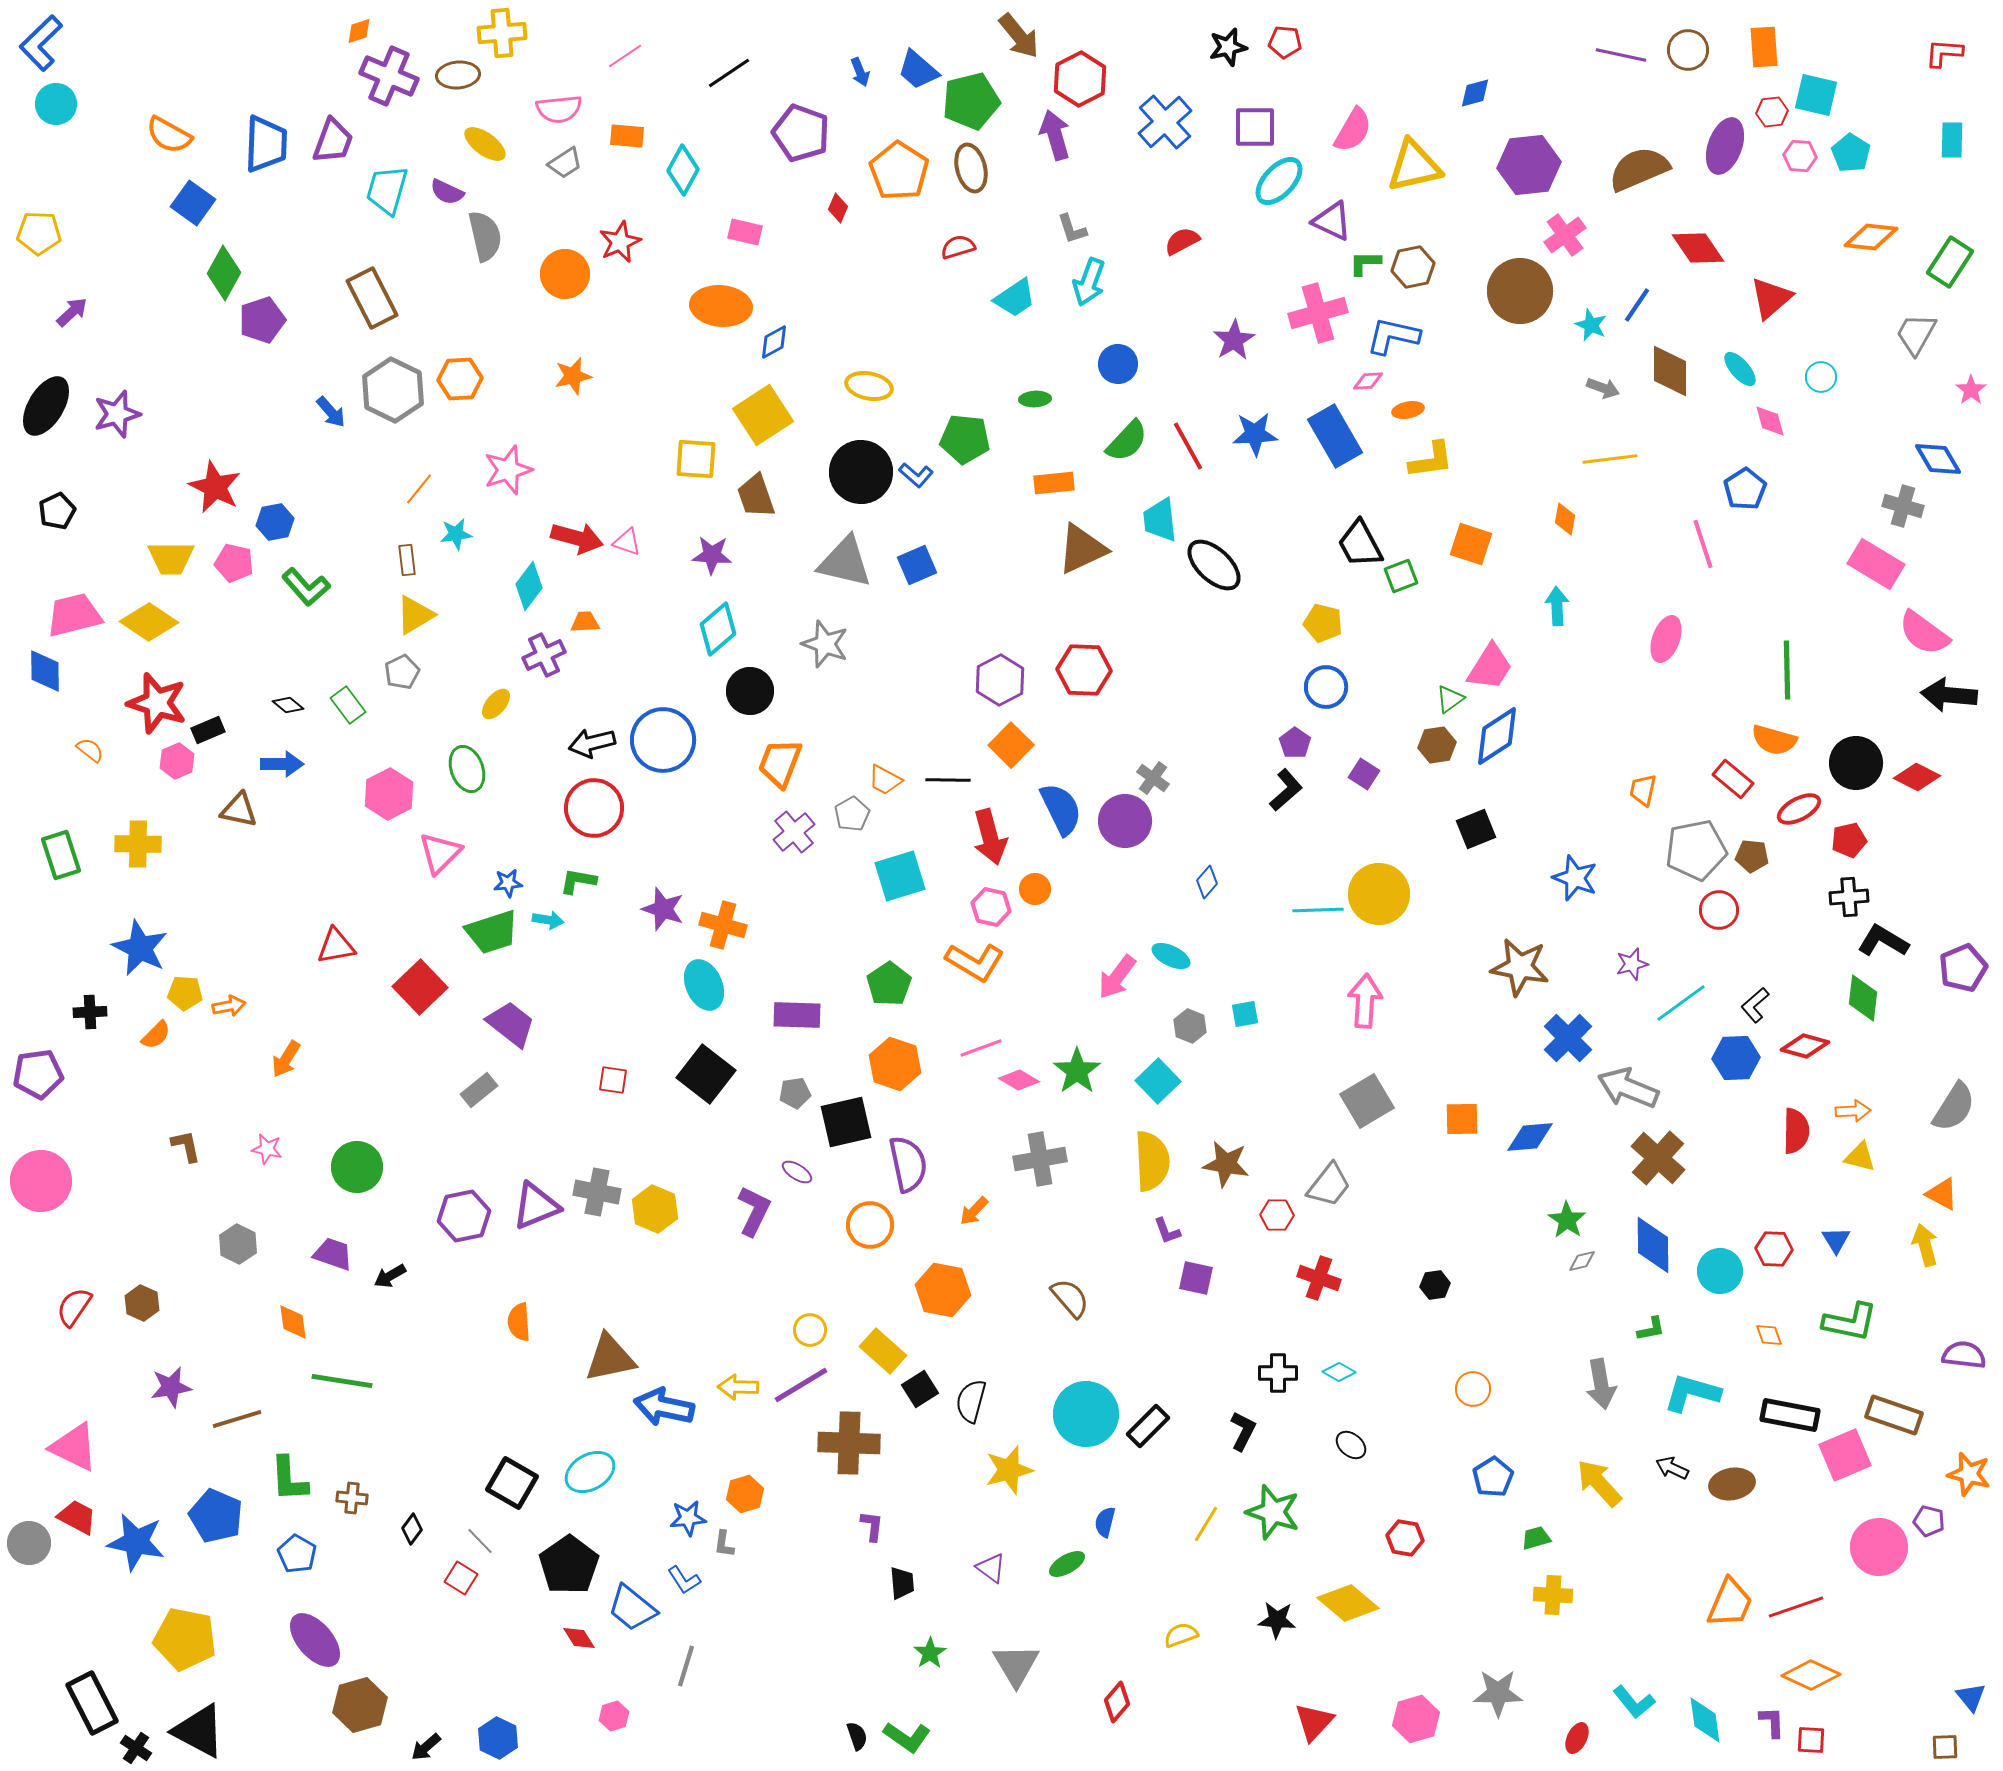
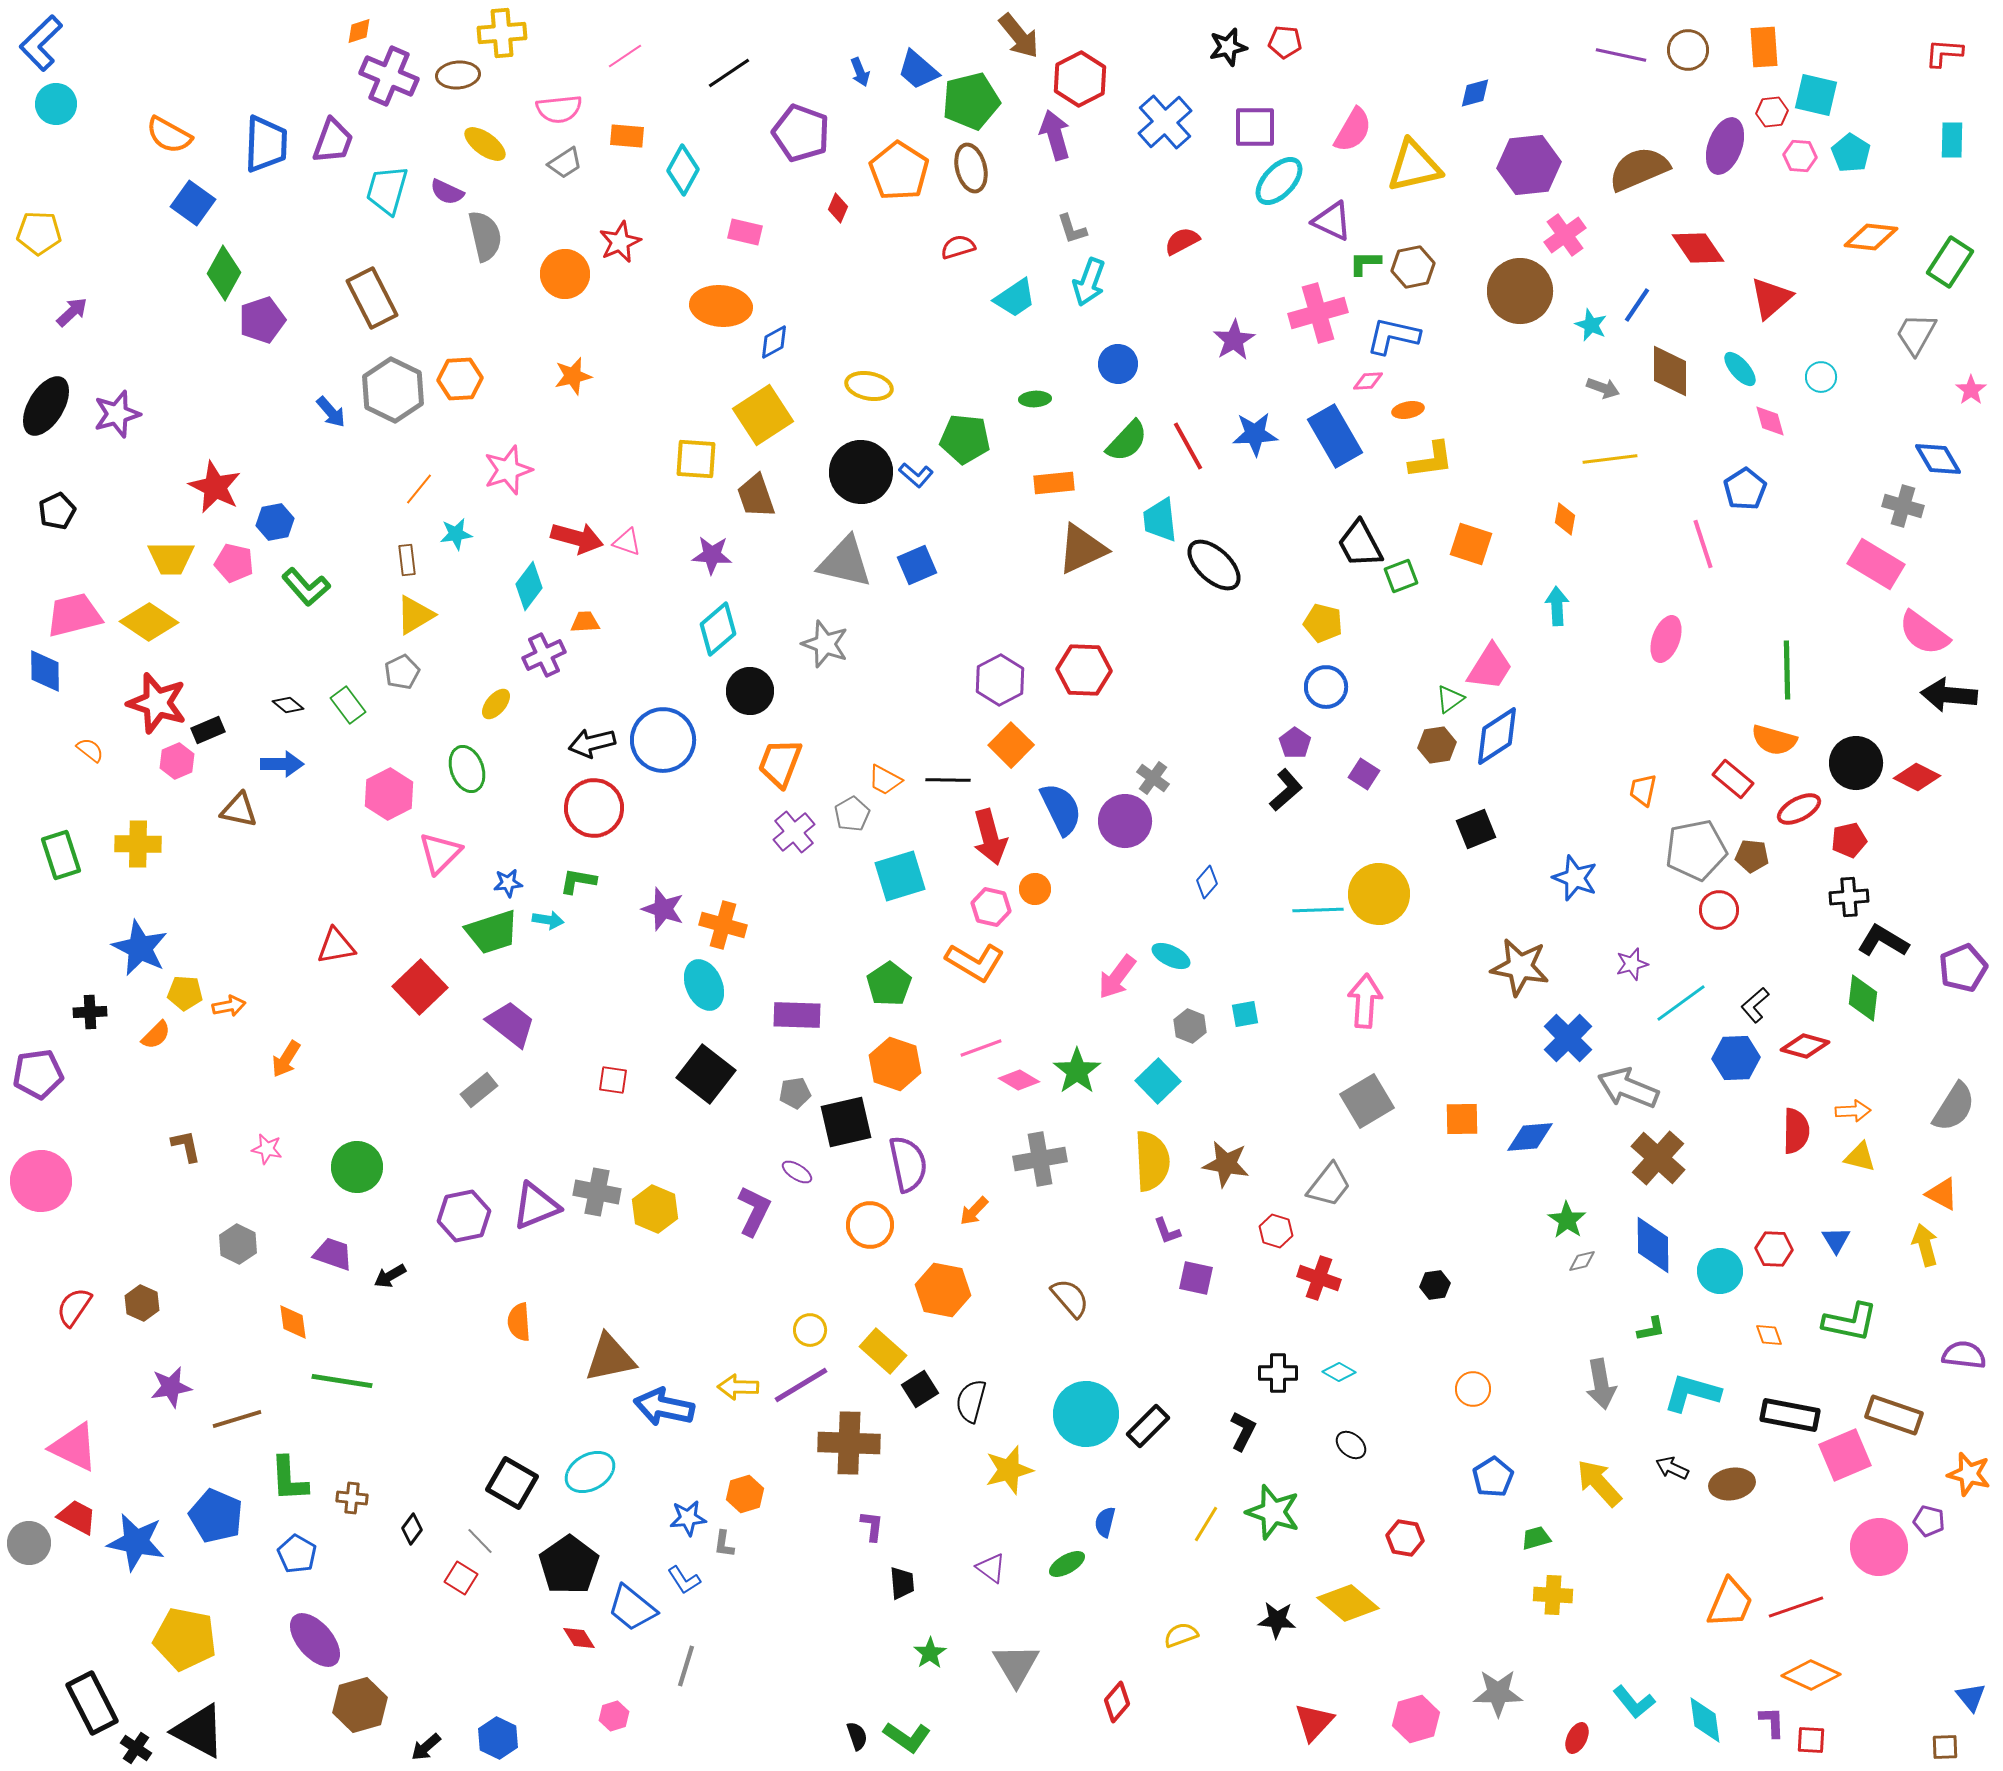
red hexagon at (1277, 1215): moved 1 px left, 16 px down; rotated 16 degrees clockwise
